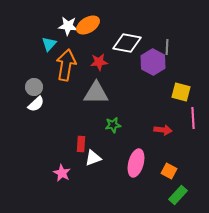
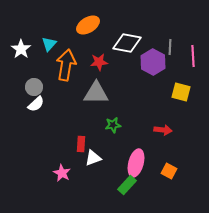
white star: moved 47 px left, 23 px down; rotated 30 degrees clockwise
gray line: moved 3 px right
pink line: moved 62 px up
green rectangle: moved 51 px left, 10 px up
